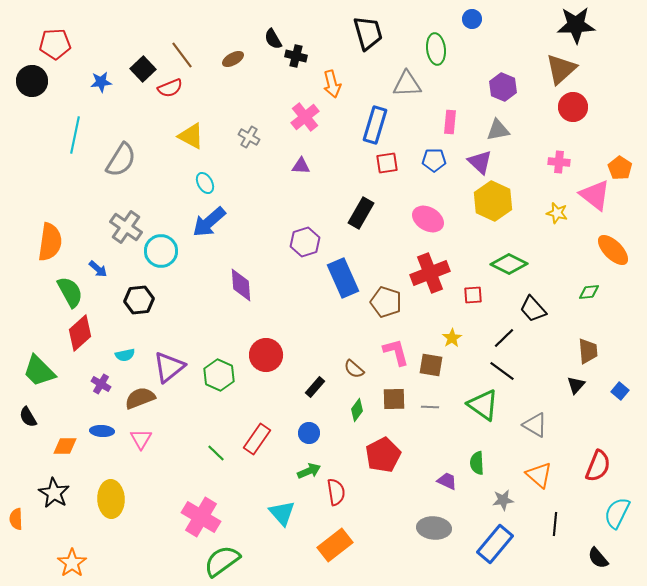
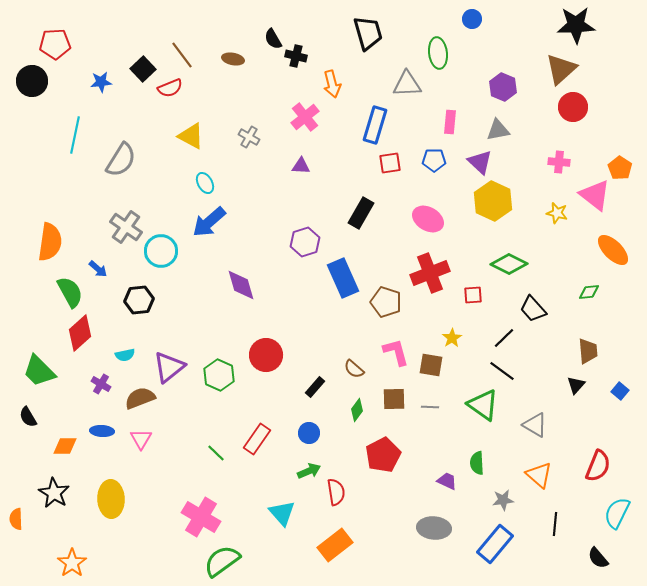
green ellipse at (436, 49): moved 2 px right, 4 px down
brown ellipse at (233, 59): rotated 40 degrees clockwise
red square at (387, 163): moved 3 px right
purple diamond at (241, 285): rotated 12 degrees counterclockwise
